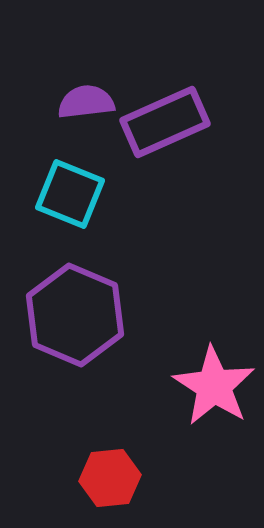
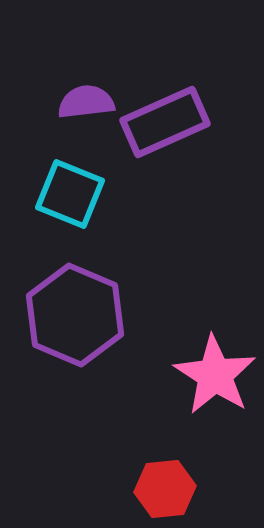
pink star: moved 1 px right, 11 px up
red hexagon: moved 55 px right, 11 px down
